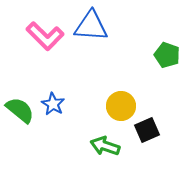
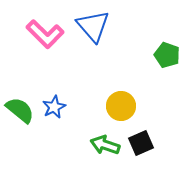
blue triangle: moved 2 px right; rotated 45 degrees clockwise
pink L-shape: moved 2 px up
blue star: moved 1 px right, 3 px down; rotated 15 degrees clockwise
black square: moved 6 px left, 13 px down
green arrow: moved 1 px up
